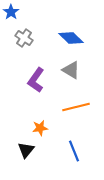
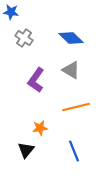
blue star: rotated 28 degrees counterclockwise
